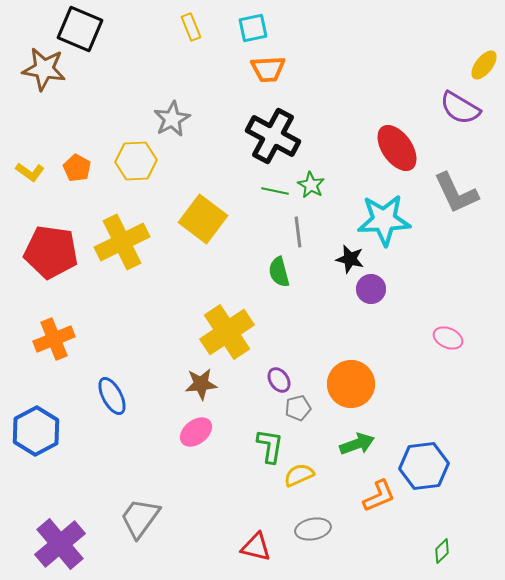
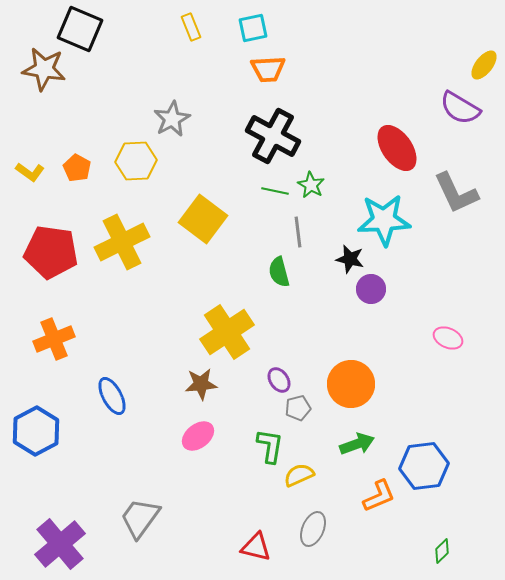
pink ellipse at (196, 432): moved 2 px right, 4 px down
gray ellipse at (313, 529): rotated 56 degrees counterclockwise
